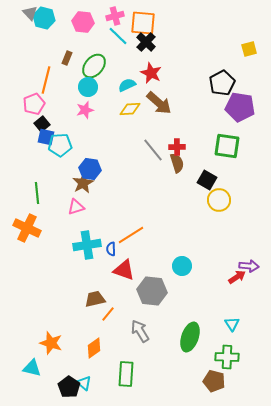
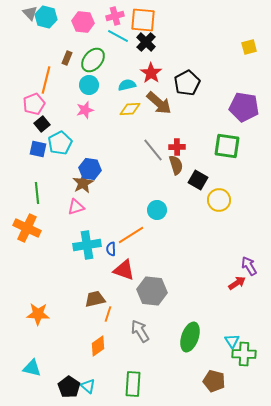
cyan hexagon at (44, 18): moved 2 px right, 1 px up
orange square at (143, 23): moved 3 px up
cyan line at (118, 36): rotated 15 degrees counterclockwise
yellow square at (249, 49): moved 2 px up
green ellipse at (94, 66): moved 1 px left, 6 px up
red star at (151, 73): rotated 10 degrees clockwise
black pentagon at (222, 83): moved 35 px left
cyan semicircle at (127, 85): rotated 12 degrees clockwise
cyan circle at (88, 87): moved 1 px right, 2 px up
purple pentagon at (240, 107): moved 4 px right
blue square at (46, 137): moved 8 px left, 12 px down
cyan pentagon at (60, 145): moved 2 px up; rotated 25 degrees counterclockwise
brown semicircle at (177, 163): moved 1 px left, 2 px down
black square at (207, 180): moved 9 px left
cyan circle at (182, 266): moved 25 px left, 56 px up
purple arrow at (249, 266): rotated 126 degrees counterclockwise
red arrow at (237, 277): moved 6 px down
orange line at (108, 314): rotated 21 degrees counterclockwise
cyan triangle at (232, 324): moved 17 px down
orange star at (51, 343): moved 13 px left, 29 px up; rotated 15 degrees counterclockwise
orange diamond at (94, 348): moved 4 px right, 2 px up
green cross at (227, 357): moved 17 px right, 3 px up
green rectangle at (126, 374): moved 7 px right, 10 px down
cyan triangle at (84, 383): moved 4 px right, 3 px down
